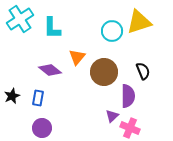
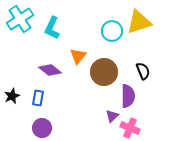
cyan L-shape: rotated 25 degrees clockwise
orange triangle: moved 1 px right, 1 px up
